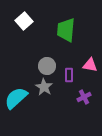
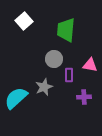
gray circle: moved 7 px right, 7 px up
gray star: rotated 18 degrees clockwise
purple cross: rotated 24 degrees clockwise
